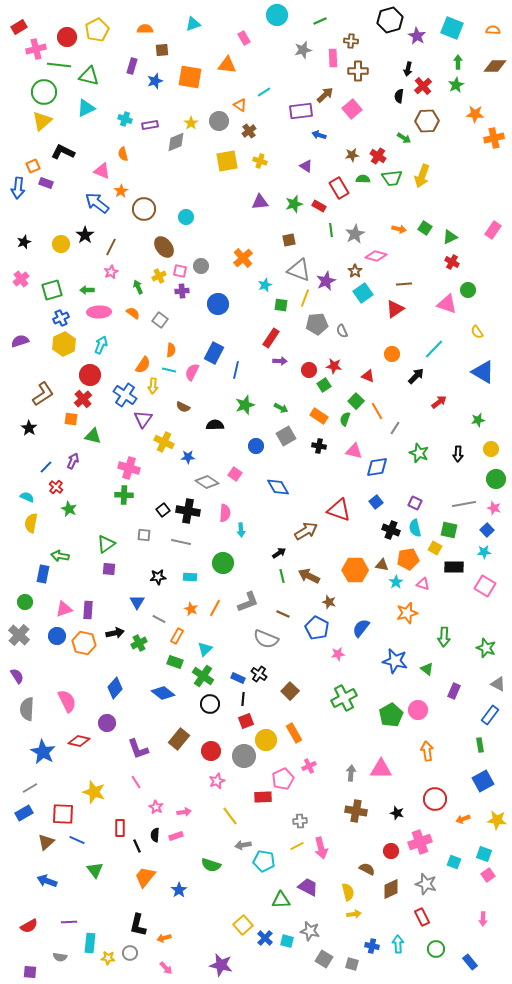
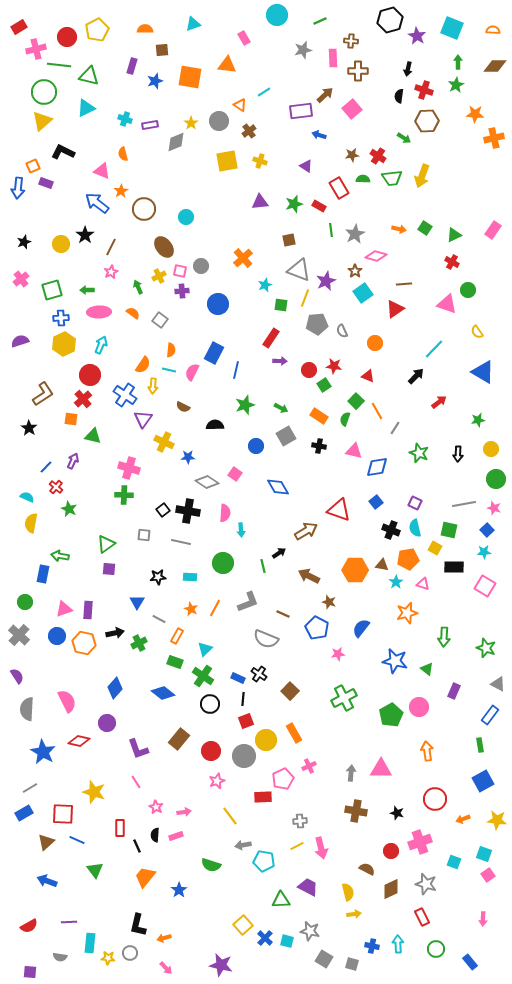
red cross at (423, 86): moved 1 px right, 4 px down; rotated 30 degrees counterclockwise
green triangle at (450, 237): moved 4 px right, 2 px up
blue cross at (61, 318): rotated 21 degrees clockwise
orange circle at (392, 354): moved 17 px left, 11 px up
green line at (282, 576): moved 19 px left, 10 px up
pink circle at (418, 710): moved 1 px right, 3 px up
